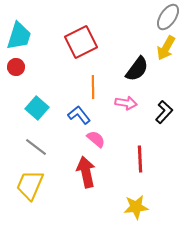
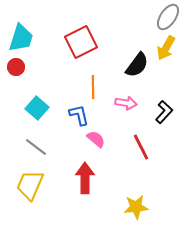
cyan trapezoid: moved 2 px right, 2 px down
black semicircle: moved 4 px up
blue L-shape: rotated 25 degrees clockwise
red line: moved 1 px right, 12 px up; rotated 24 degrees counterclockwise
red arrow: moved 1 px left, 6 px down; rotated 12 degrees clockwise
